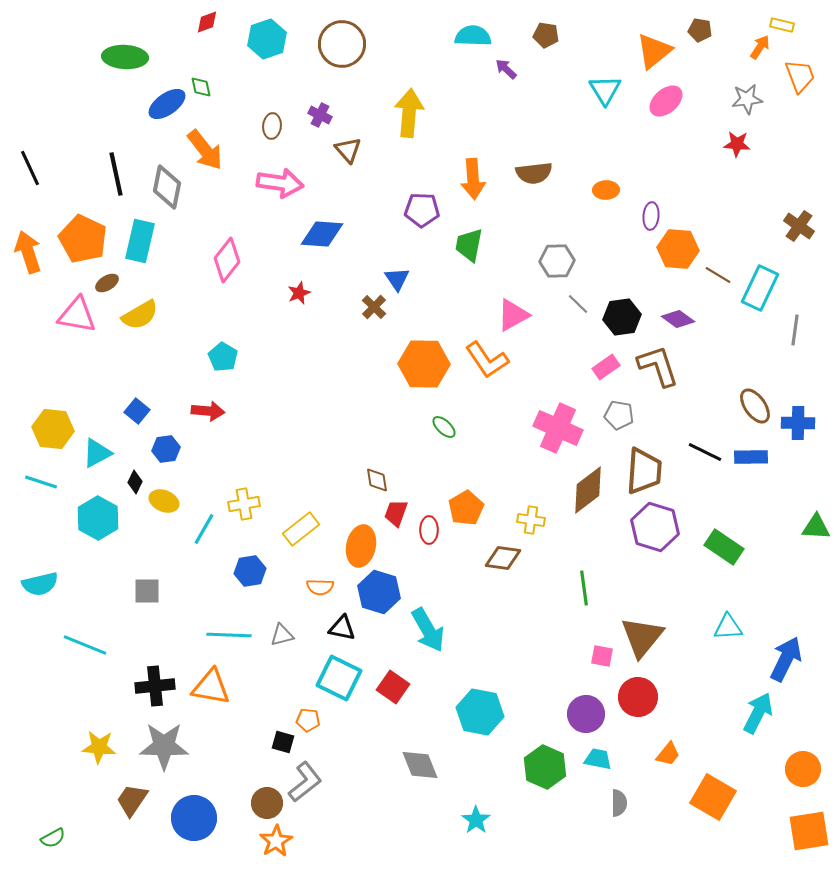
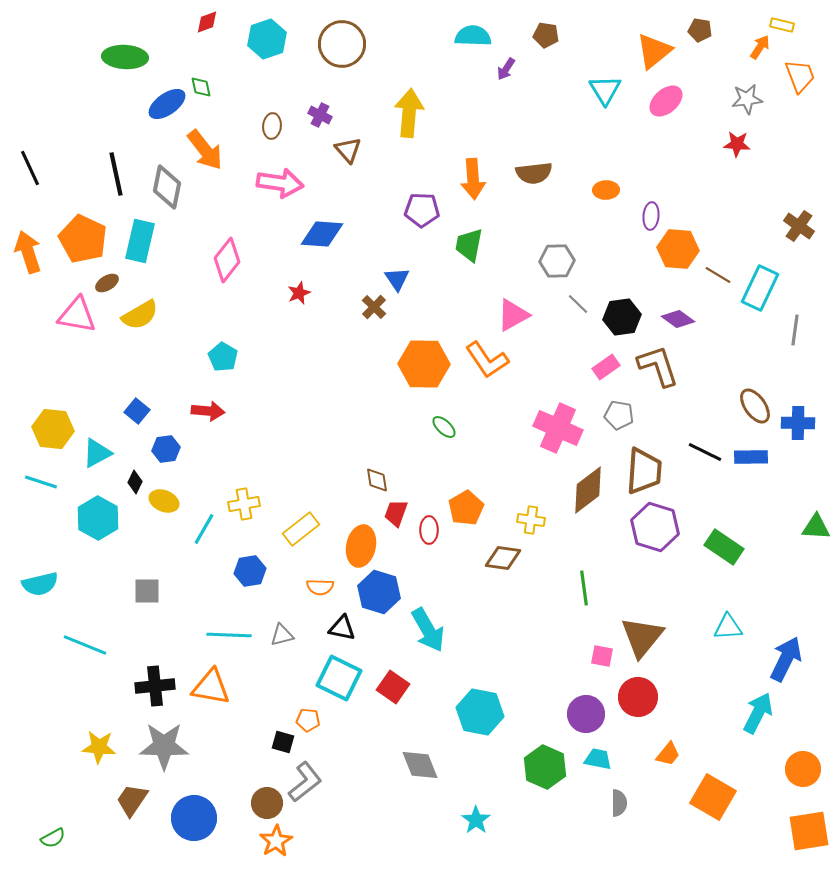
purple arrow at (506, 69): rotated 100 degrees counterclockwise
